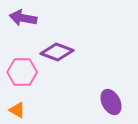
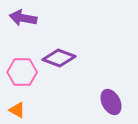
purple diamond: moved 2 px right, 6 px down
